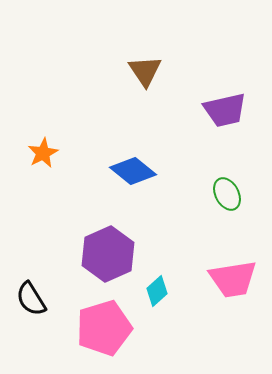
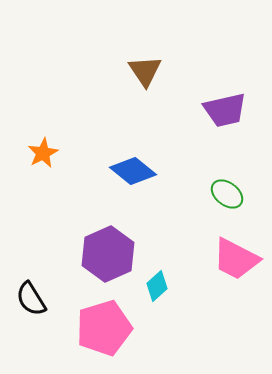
green ellipse: rotated 24 degrees counterclockwise
pink trapezoid: moved 3 px right, 20 px up; rotated 36 degrees clockwise
cyan diamond: moved 5 px up
